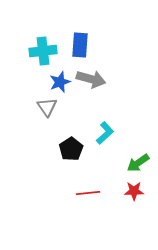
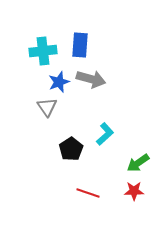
blue star: moved 1 px left
cyan L-shape: moved 1 px down
red line: rotated 25 degrees clockwise
